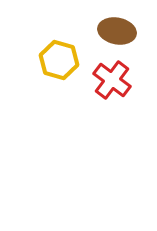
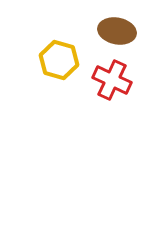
red cross: rotated 12 degrees counterclockwise
